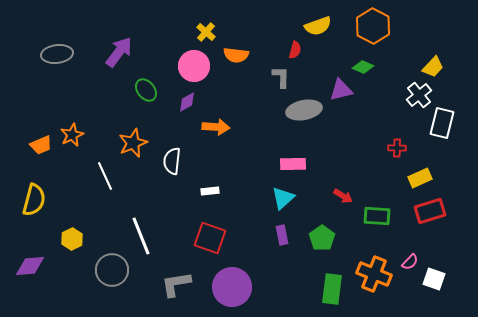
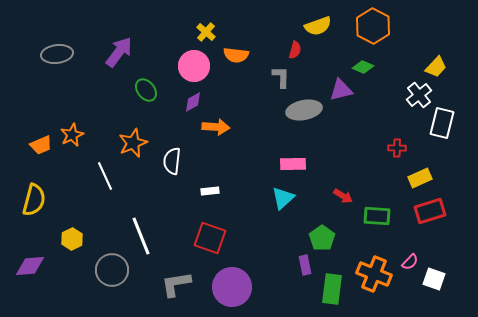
yellow trapezoid at (433, 67): moved 3 px right
purple diamond at (187, 102): moved 6 px right
purple rectangle at (282, 235): moved 23 px right, 30 px down
